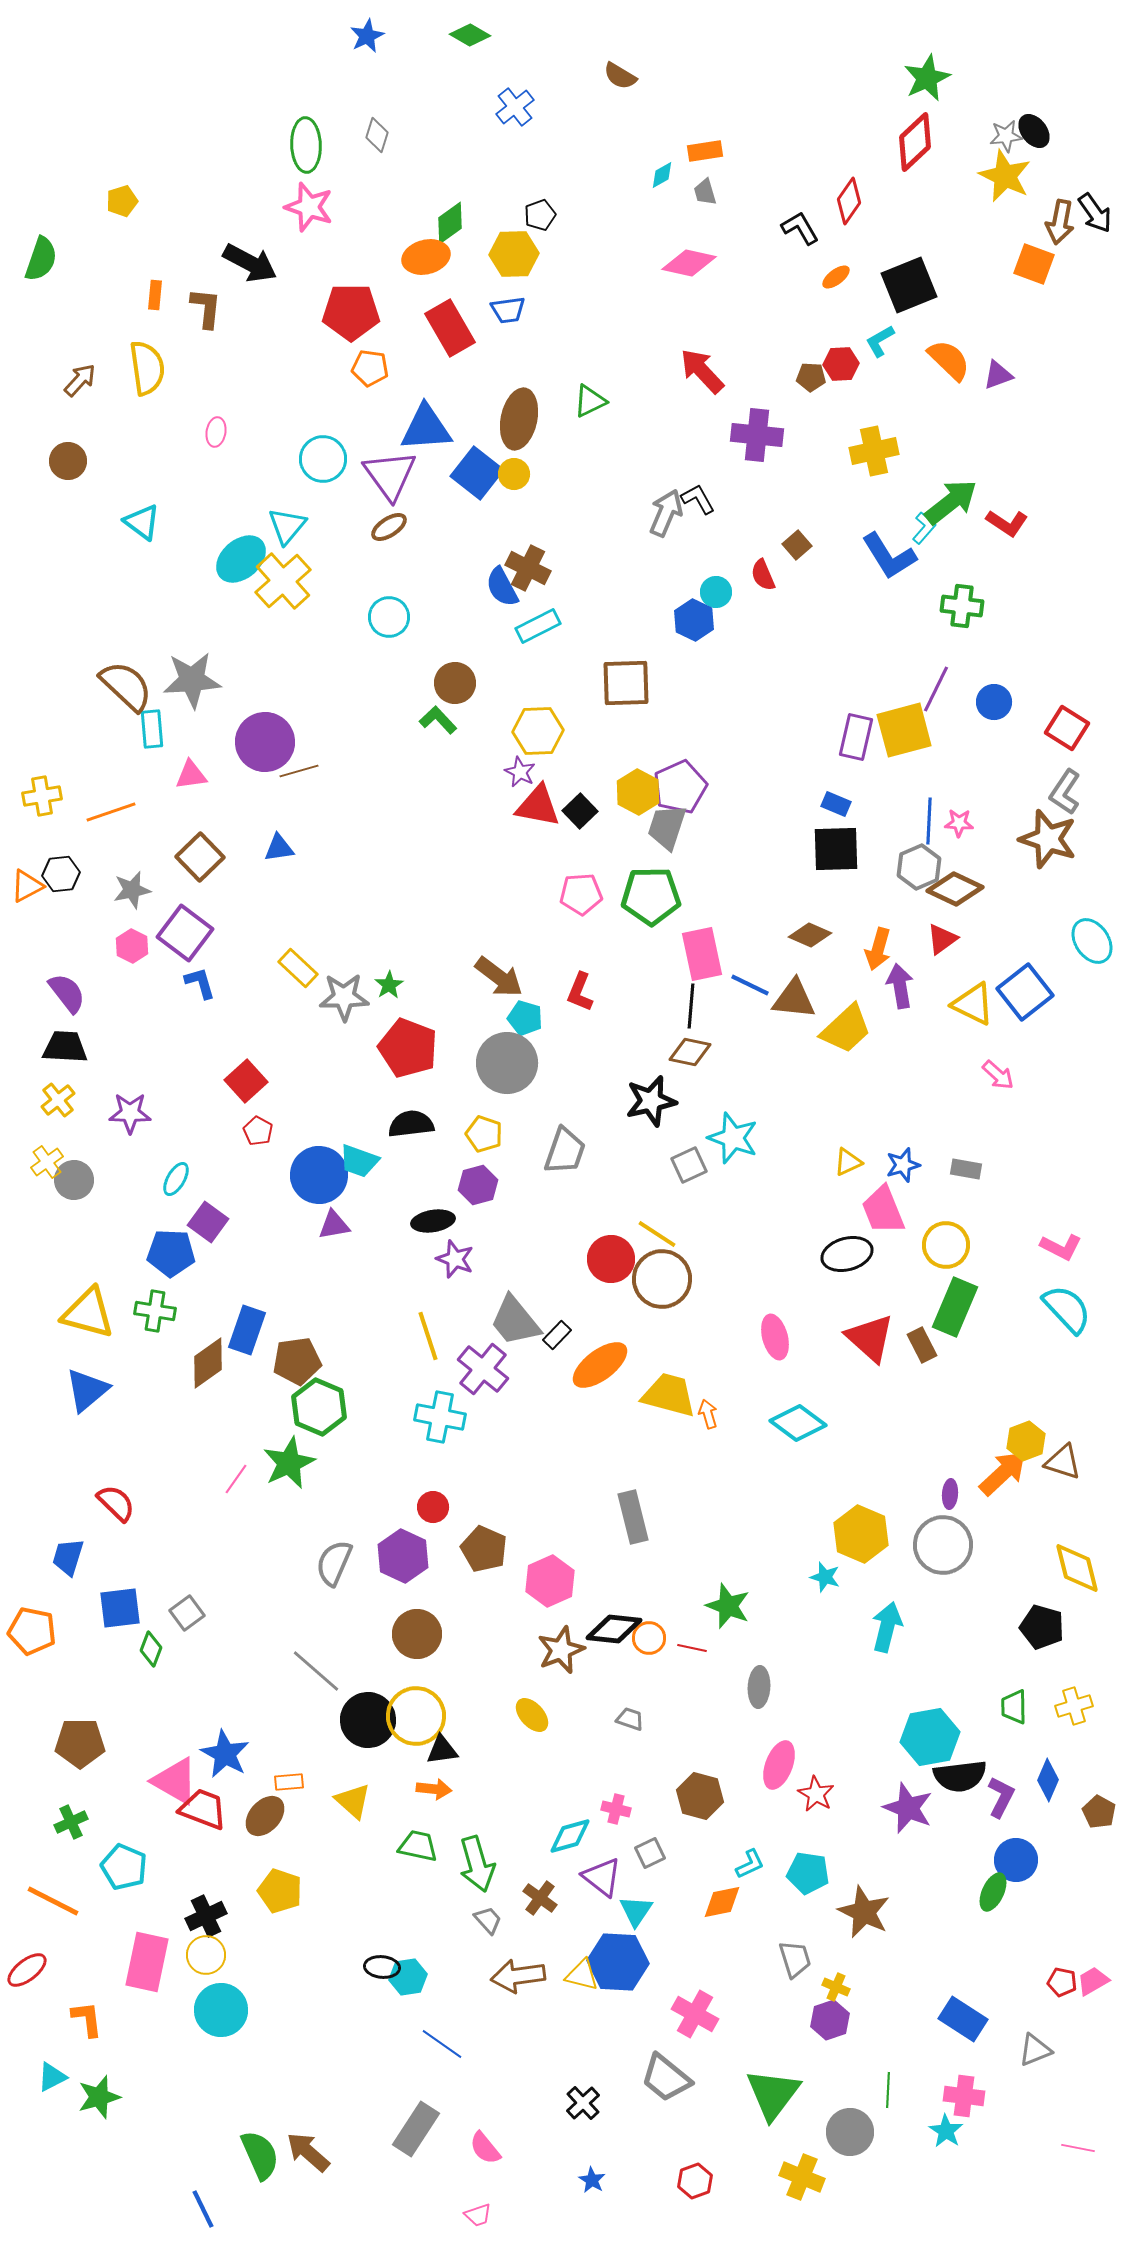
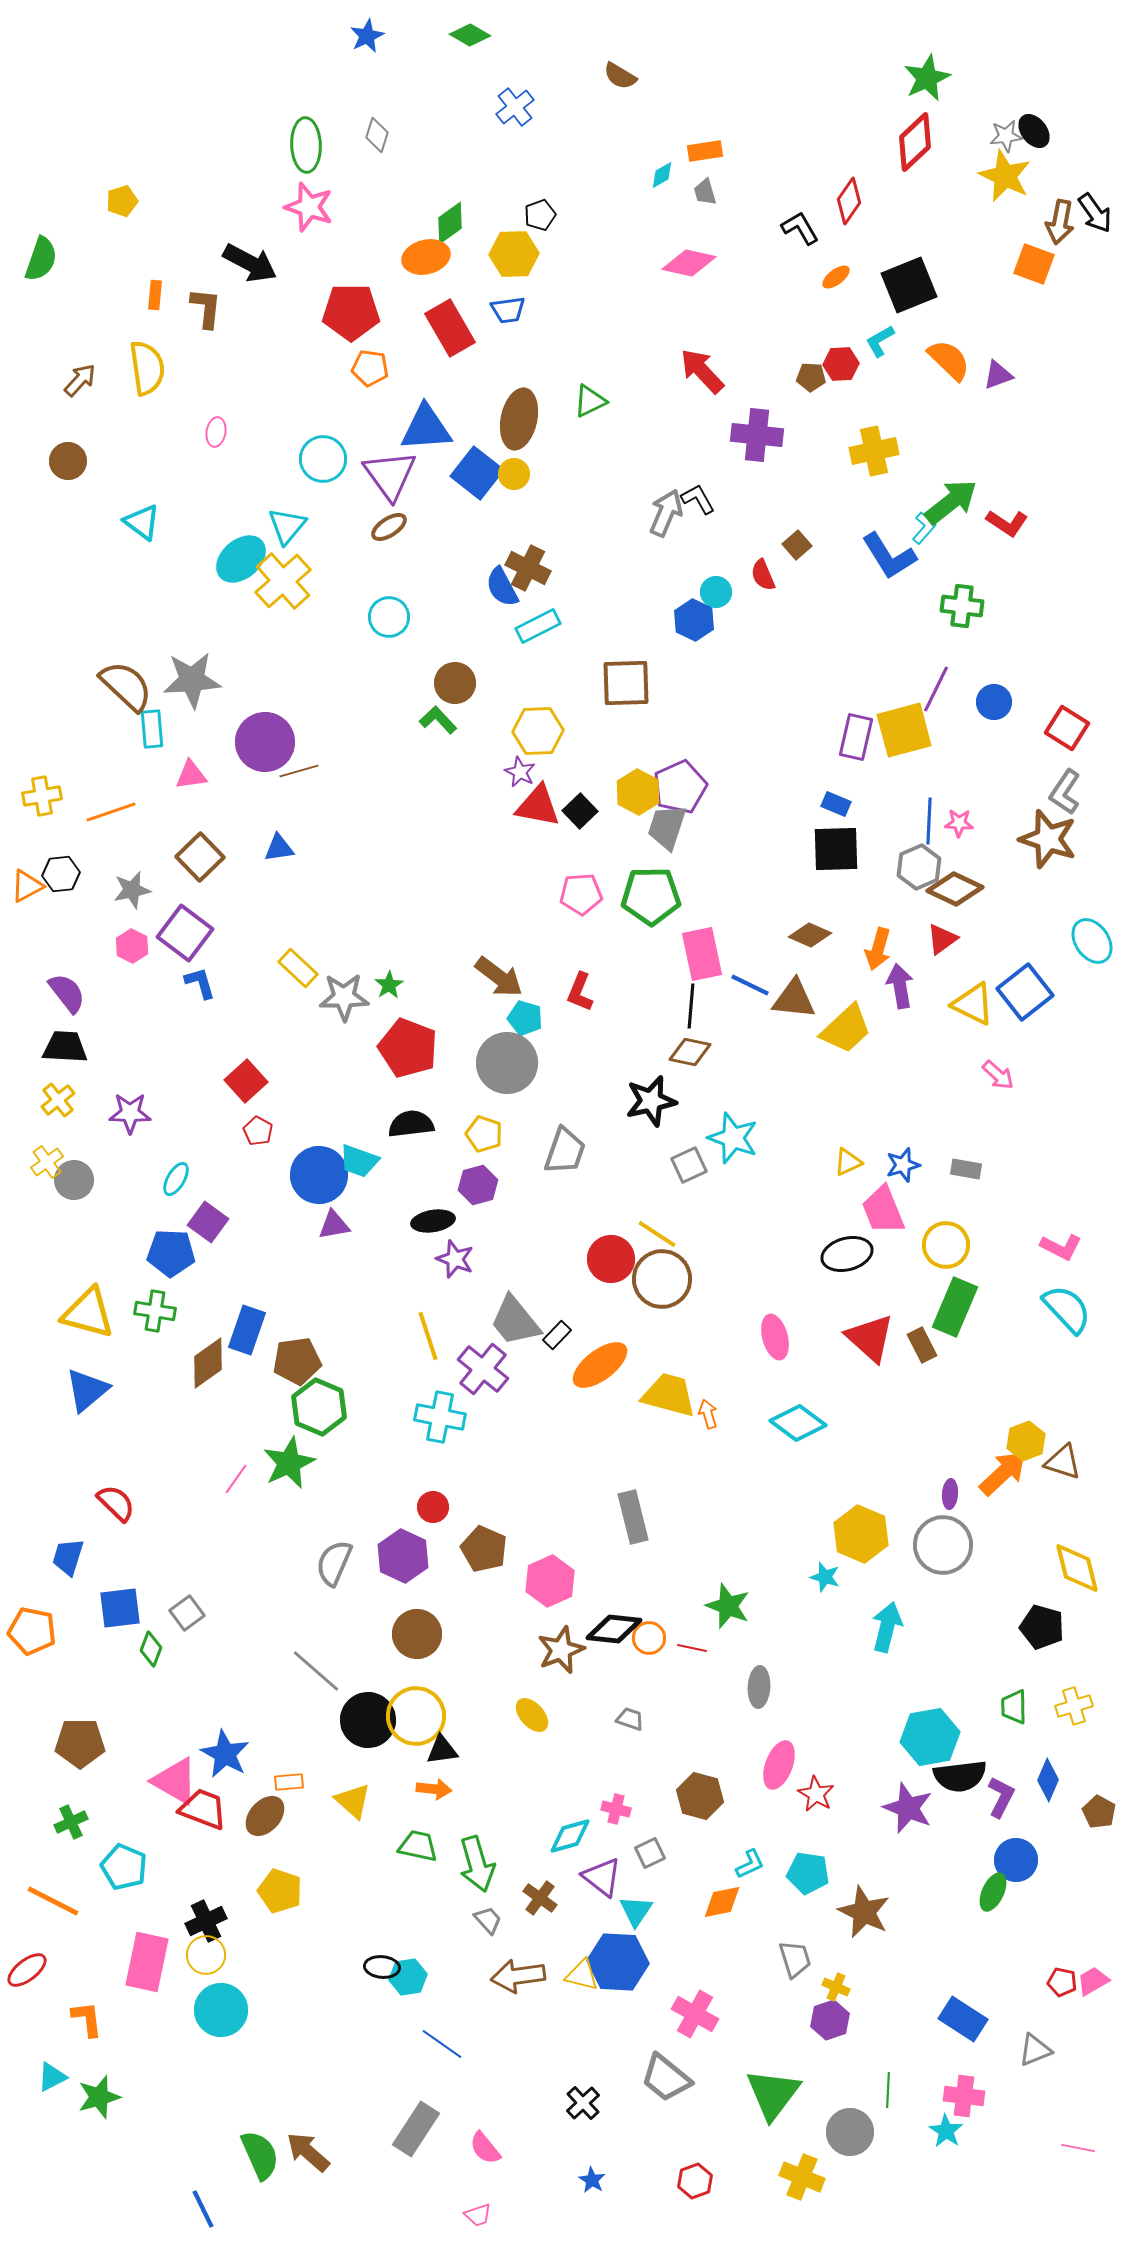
black cross at (206, 1916): moved 5 px down
